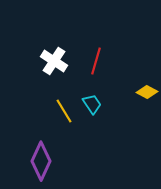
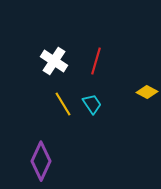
yellow line: moved 1 px left, 7 px up
